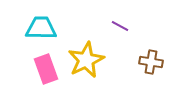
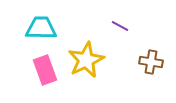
pink rectangle: moved 1 px left, 1 px down
